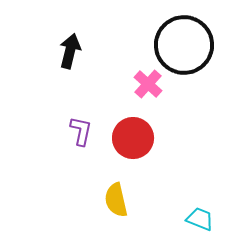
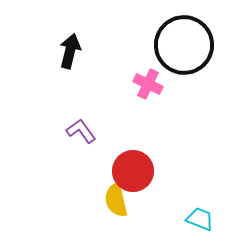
pink cross: rotated 16 degrees counterclockwise
purple L-shape: rotated 48 degrees counterclockwise
red circle: moved 33 px down
